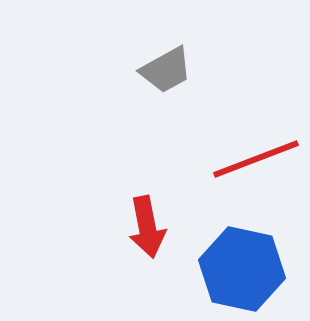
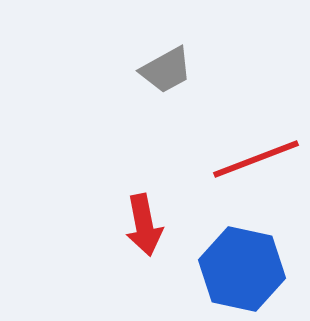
red arrow: moved 3 px left, 2 px up
